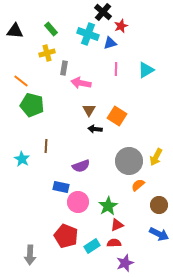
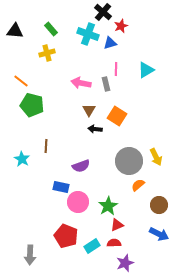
gray rectangle: moved 42 px right, 16 px down; rotated 24 degrees counterclockwise
yellow arrow: rotated 54 degrees counterclockwise
